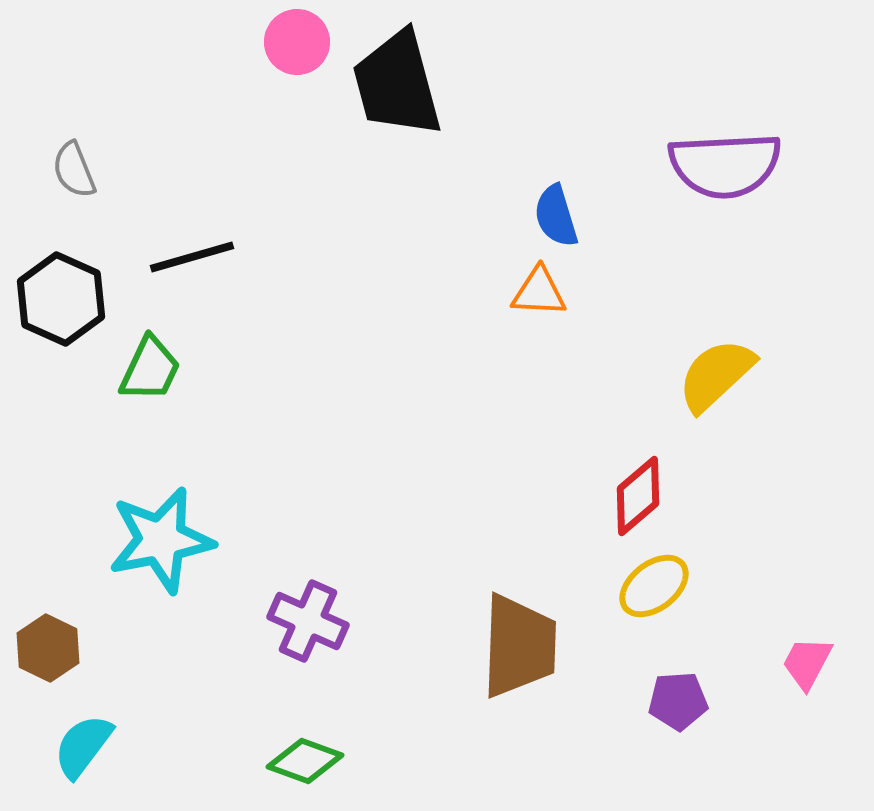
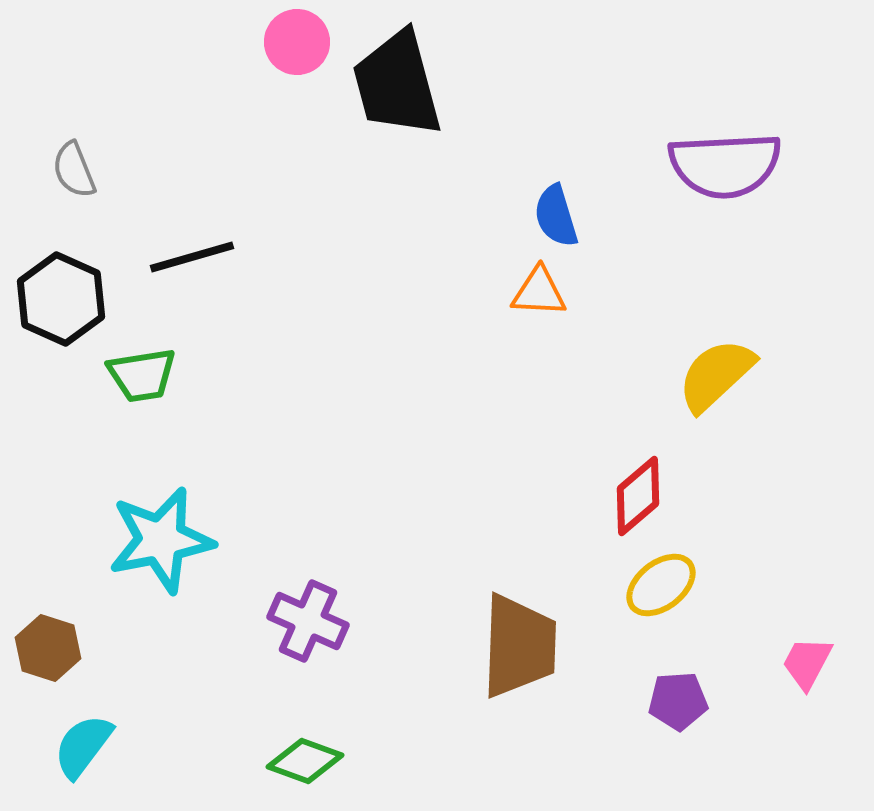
green trapezoid: moved 8 px left, 6 px down; rotated 56 degrees clockwise
yellow ellipse: moved 7 px right, 1 px up
brown hexagon: rotated 8 degrees counterclockwise
